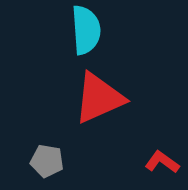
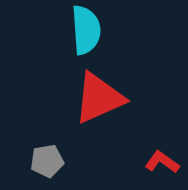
gray pentagon: rotated 20 degrees counterclockwise
